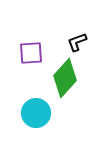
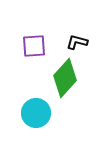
black L-shape: rotated 35 degrees clockwise
purple square: moved 3 px right, 7 px up
